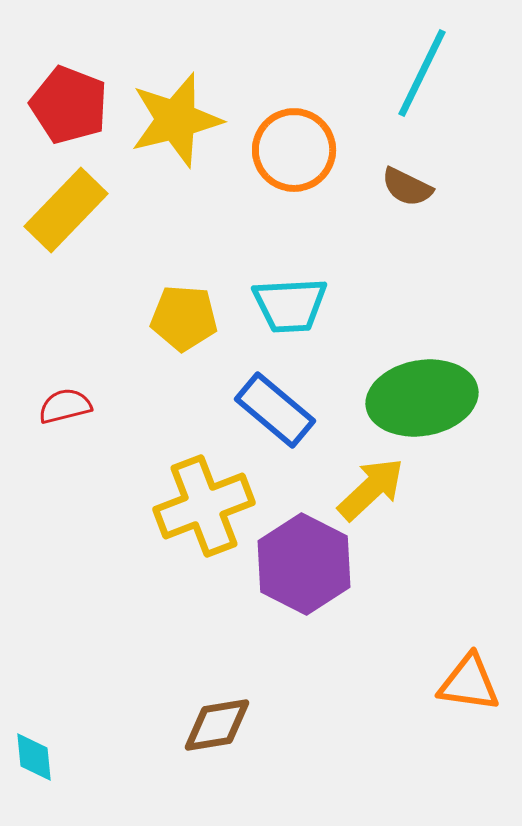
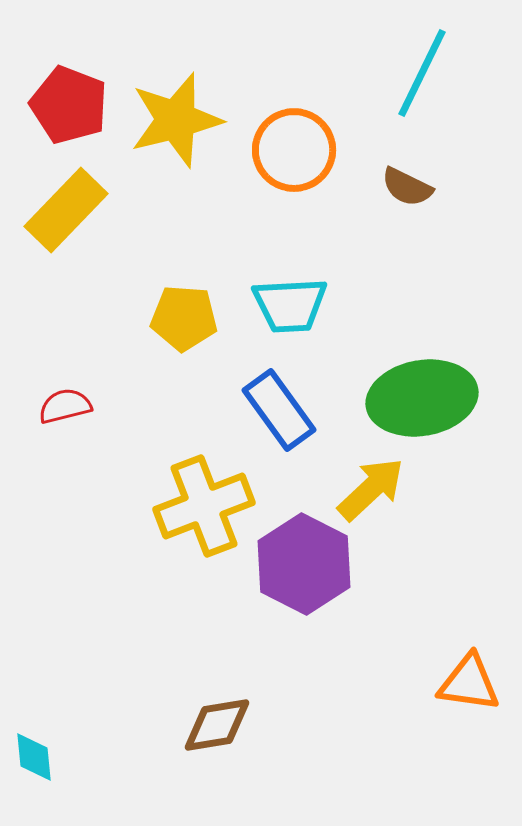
blue rectangle: moved 4 px right; rotated 14 degrees clockwise
